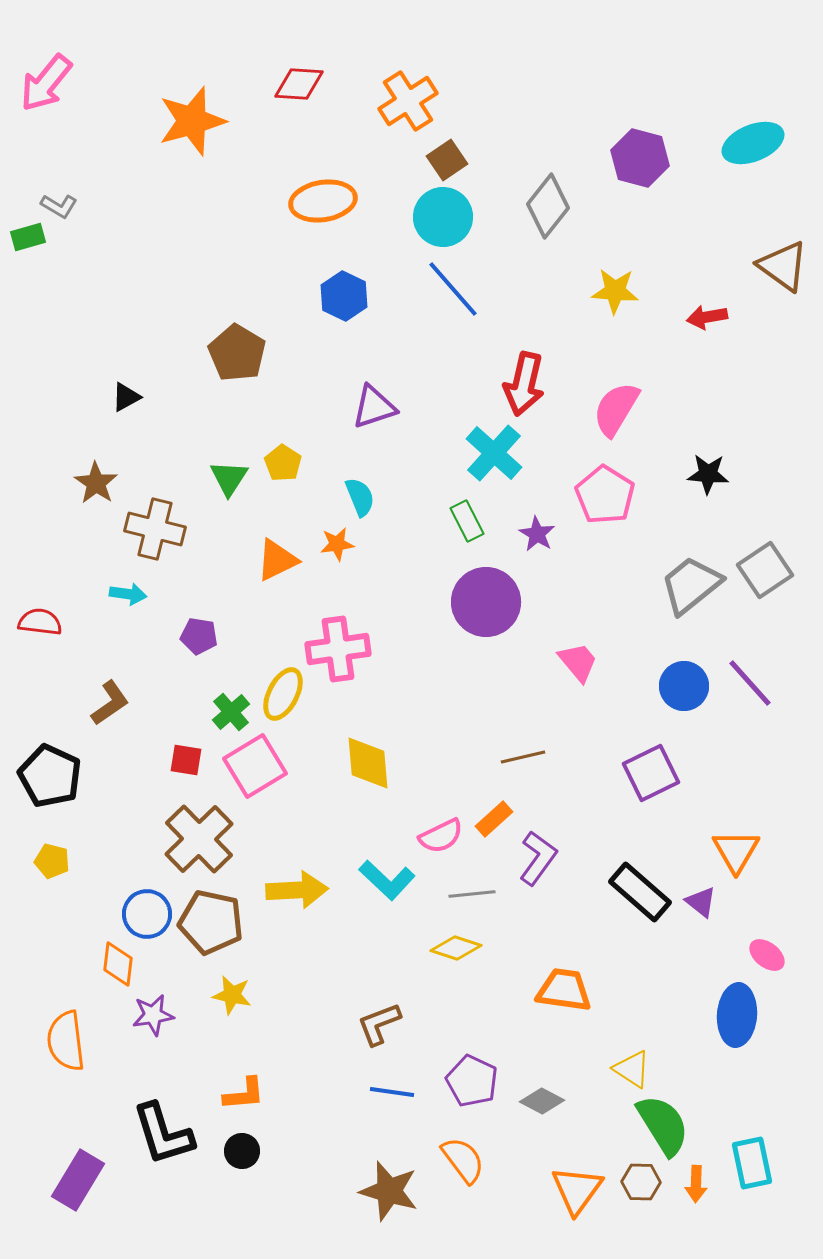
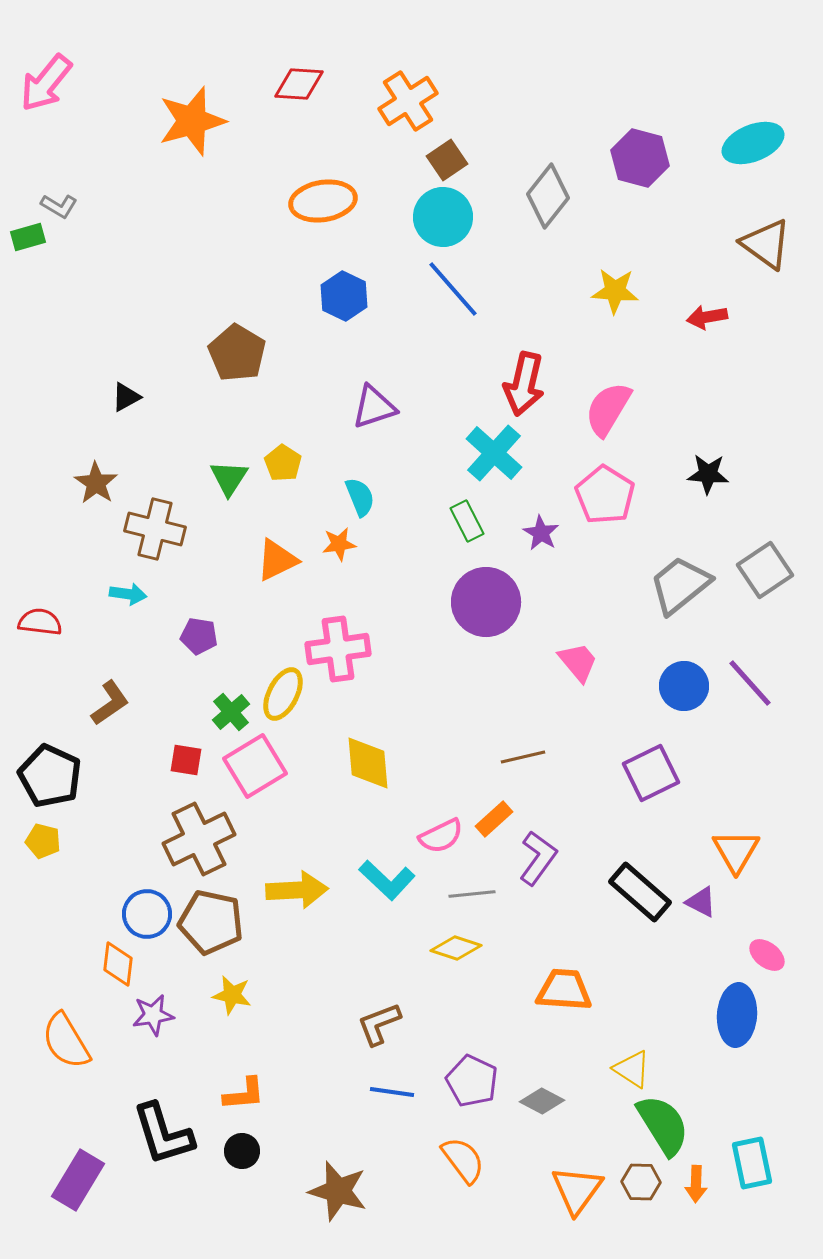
gray diamond at (548, 206): moved 10 px up
brown triangle at (783, 266): moved 17 px left, 22 px up
pink semicircle at (616, 409): moved 8 px left
purple star at (537, 534): moved 4 px right, 1 px up
orange star at (337, 544): moved 2 px right
gray trapezoid at (691, 585): moved 11 px left
brown cross at (199, 839): rotated 18 degrees clockwise
yellow pentagon at (52, 861): moved 9 px left, 20 px up
purple triangle at (701, 902): rotated 12 degrees counterclockwise
orange trapezoid at (564, 990): rotated 4 degrees counterclockwise
orange semicircle at (66, 1041): rotated 24 degrees counterclockwise
brown star at (389, 1191): moved 51 px left
